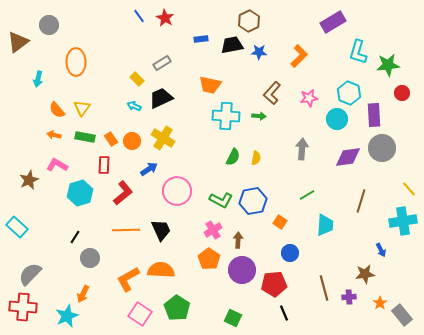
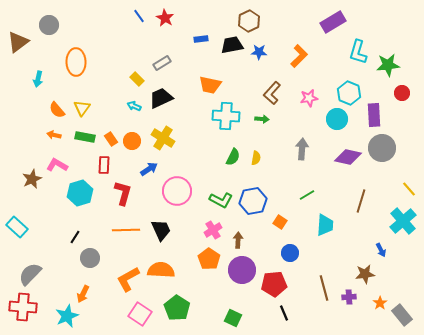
green arrow at (259, 116): moved 3 px right, 3 px down
purple diamond at (348, 157): rotated 20 degrees clockwise
brown star at (29, 180): moved 3 px right, 1 px up
red L-shape at (123, 193): rotated 35 degrees counterclockwise
cyan cross at (403, 221): rotated 32 degrees counterclockwise
